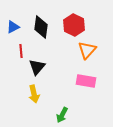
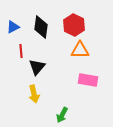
orange triangle: moved 7 px left; rotated 48 degrees clockwise
pink rectangle: moved 2 px right, 1 px up
